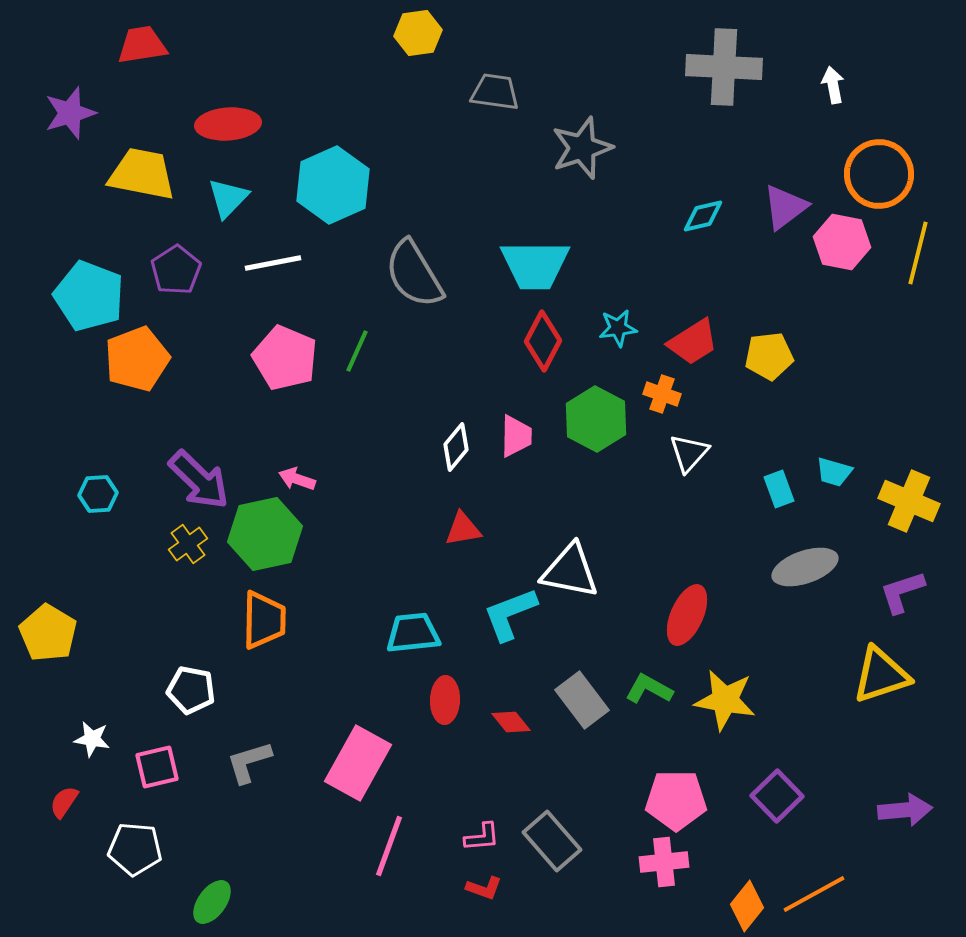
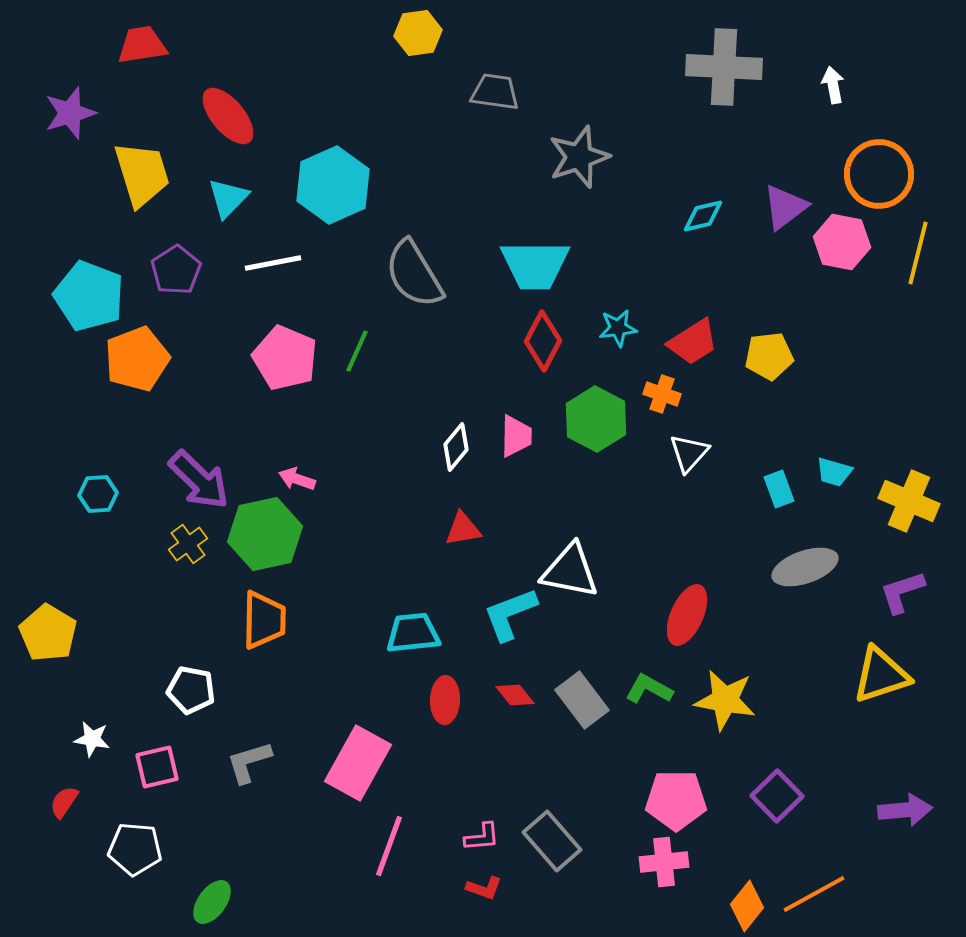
red ellipse at (228, 124): moved 8 px up; rotated 54 degrees clockwise
gray star at (582, 148): moved 3 px left, 9 px down
yellow trapezoid at (142, 174): rotated 62 degrees clockwise
red diamond at (511, 722): moved 4 px right, 27 px up
